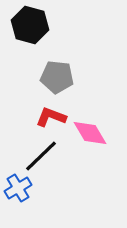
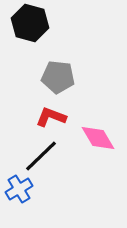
black hexagon: moved 2 px up
gray pentagon: moved 1 px right
pink diamond: moved 8 px right, 5 px down
blue cross: moved 1 px right, 1 px down
